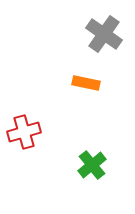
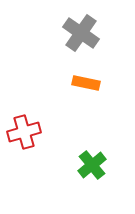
gray cross: moved 23 px left, 1 px up
